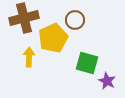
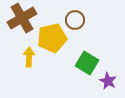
brown cross: moved 2 px left; rotated 16 degrees counterclockwise
yellow pentagon: moved 1 px left; rotated 12 degrees clockwise
green square: rotated 15 degrees clockwise
purple star: moved 1 px right
